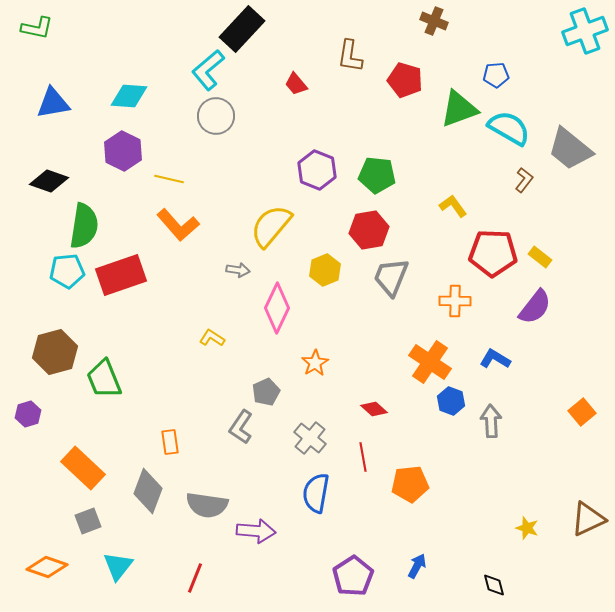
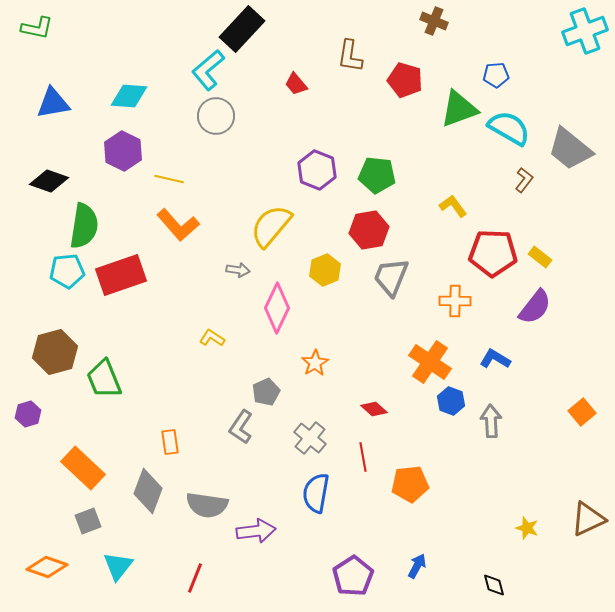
purple arrow at (256, 531): rotated 12 degrees counterclockwise
